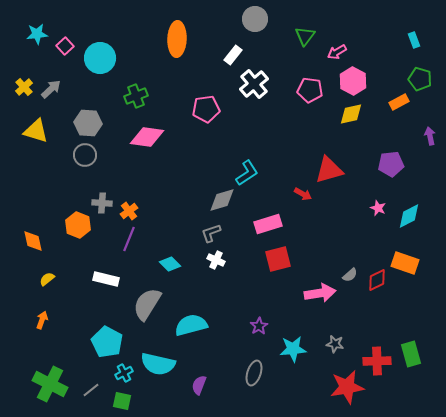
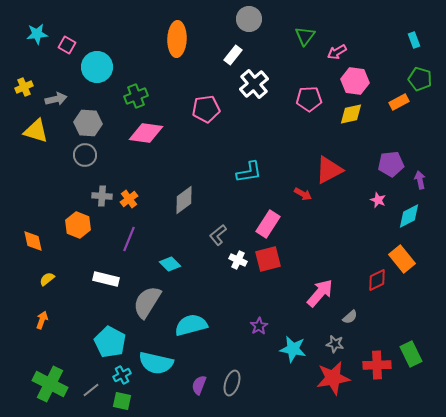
gray circle at (255, 19): moved 6 px left
pink square at (65, 46): moved 2 px right, 1 px up; rotated 18 degrees counterclockwise
cyan circle at (100, 58): moved 3 px left, 9 px down
pink hexagon at (353, 81): moved 2 px right; rotated 20 degrees counterclockwise
yellow cross at (24, 87): rotated 18 degrees clockwise
gray arrow at (51, 89): moved 5 px right, 10 px down; rotated 30 degrees clockwise
pink pentagon at (310, 90): moved 1 px left, 9 px down; rotated 10 degrees counterclockwise
purple arrow at (430, 136): moved 10 px left, 44 px down
pink diamond at (147, 137): moved 1 px left, 4 px up
red triangle at (329, 170): rotated 12 degrees counterclockwise
cyan L-shape at (247, 173): moved 2 px right, 1 px up; rotated 24 degrees clockwise
gray diamond at (222, 200): moved 38 px left; rotated 20 degrees counterclockwise
gray cross at (102, 203): moved 7 px up
pink star at (378, 208): moved 8 px up
orange cross at (129, 211): moved 12 px up
pink rectangle at (268, 224): rotated 40 degrees counterclockwise
gray L-shape at (211, 233): moved 7 px right, 2 px down; rotated 20 degrees counterclockwise
red square at (278, 259): moved 10 px left
white cross at (216, 260): moved 22 px right
orange rectangle at (405, 263): moved 3 px left, 4 px up; rotated 32 degrees clockwise
gray semicircle at (350, 275): moved 42 px down
pink arrow at (320, 293): rotated 40 degrees counterclockwise
gray semicircle at (147, 304): moved 2 px up
cyan pentagon at (107, 342): moved 3 px right
cyan star at (293, 349): rotated 16 degrees clockwise
green rectangle at (411, 354): rotated 10 degrees counterclockwise
red cross at (377, 361): moved 4 px down
cyan semicircle at (158, 364): moved 2 px left, 1 px up
cyan cross at (124, 373): moved 2 px left, 2 px down
gray ellipse at (254, 373): moved 22 px left, 10 px down
red star at (347, 387): moved 14 px left, 9 px up
